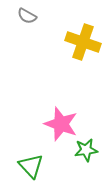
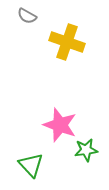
yellow cross: moved 16 px left
pink star: moved 1 px left, 1 px down
green triangle: moved 1 px up
